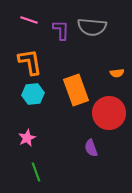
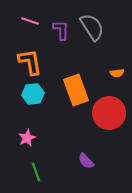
pink line: moved 1 px right, 1 px down
gray semicircle: rotated 128 degrees counterclockwise
purple semicircle: moved 5 px left, 13 px down; rotated 24 degrees counterclockwise
